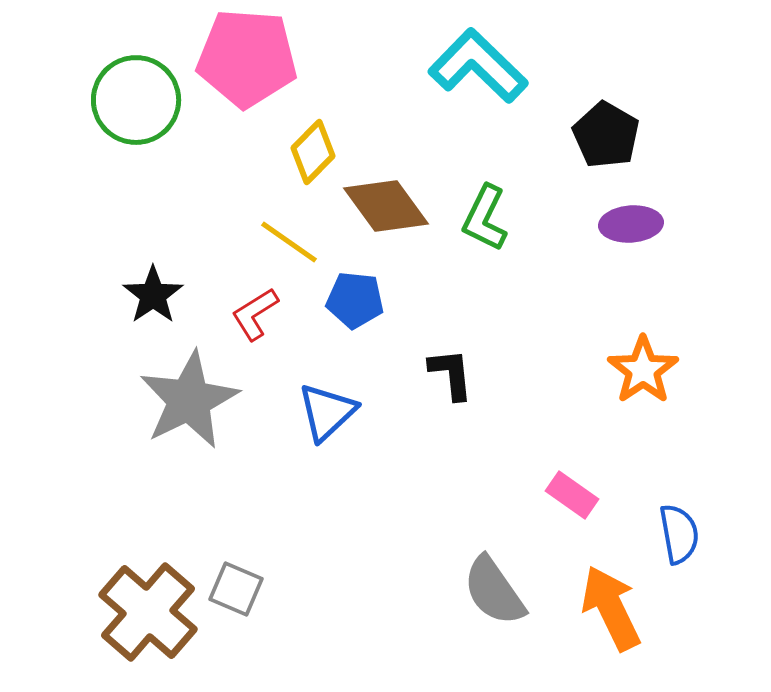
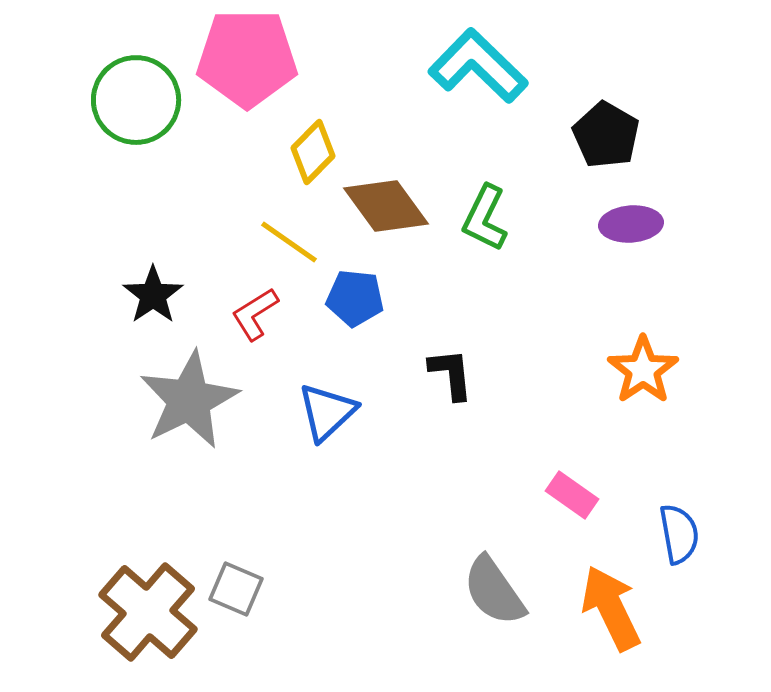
pink pentagon: rotated 4 degrees counterclockwise
blue pentagon: moved 2 px up
